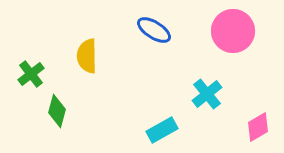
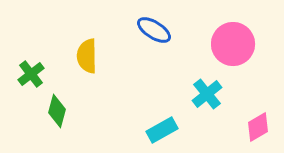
pink circle: moved 13 px down
